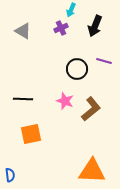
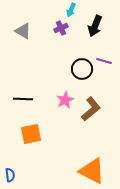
black circle: moved 5 px right
pink star: moved 1 px up; rotated 24 degrees clockwise
orange triangle: rotated 24 degrees clockwise
